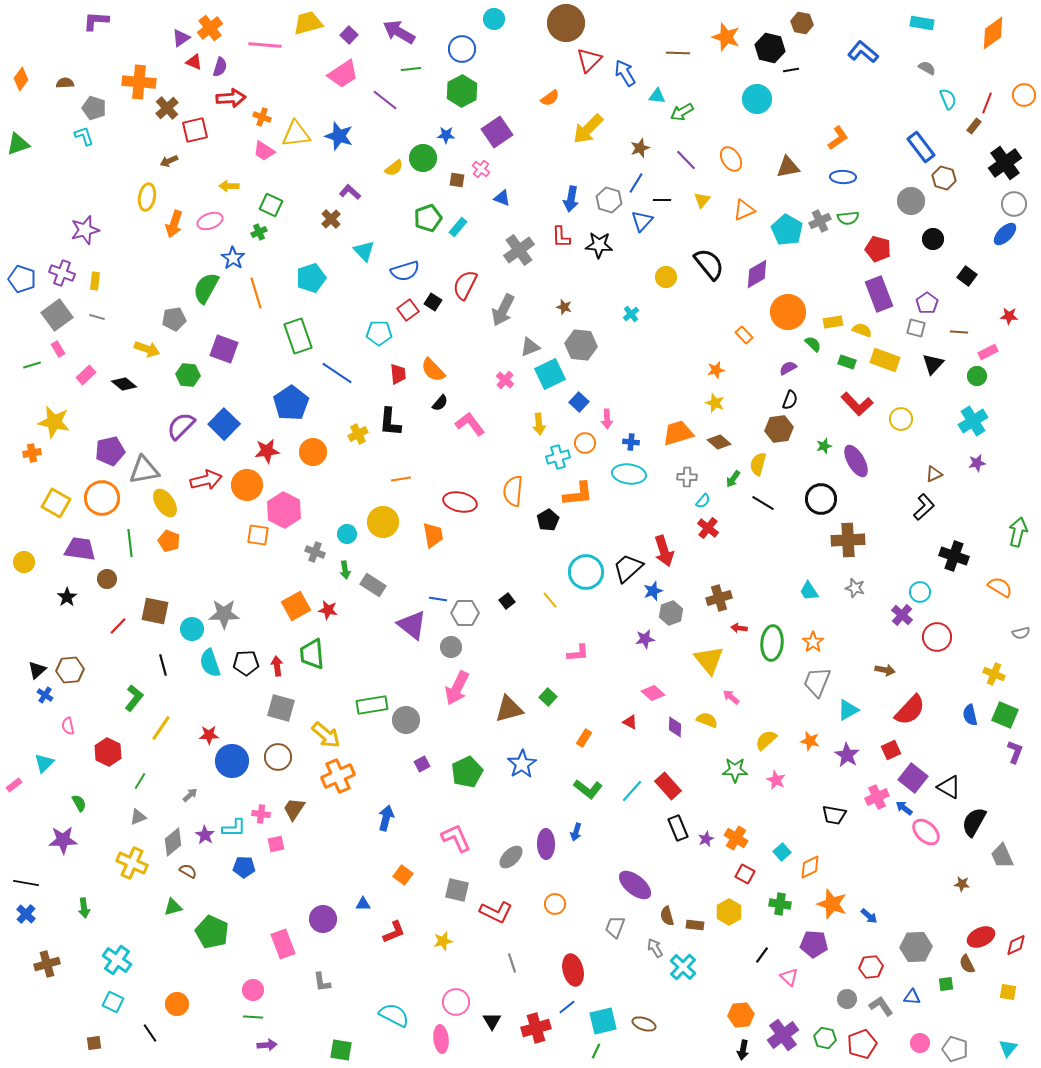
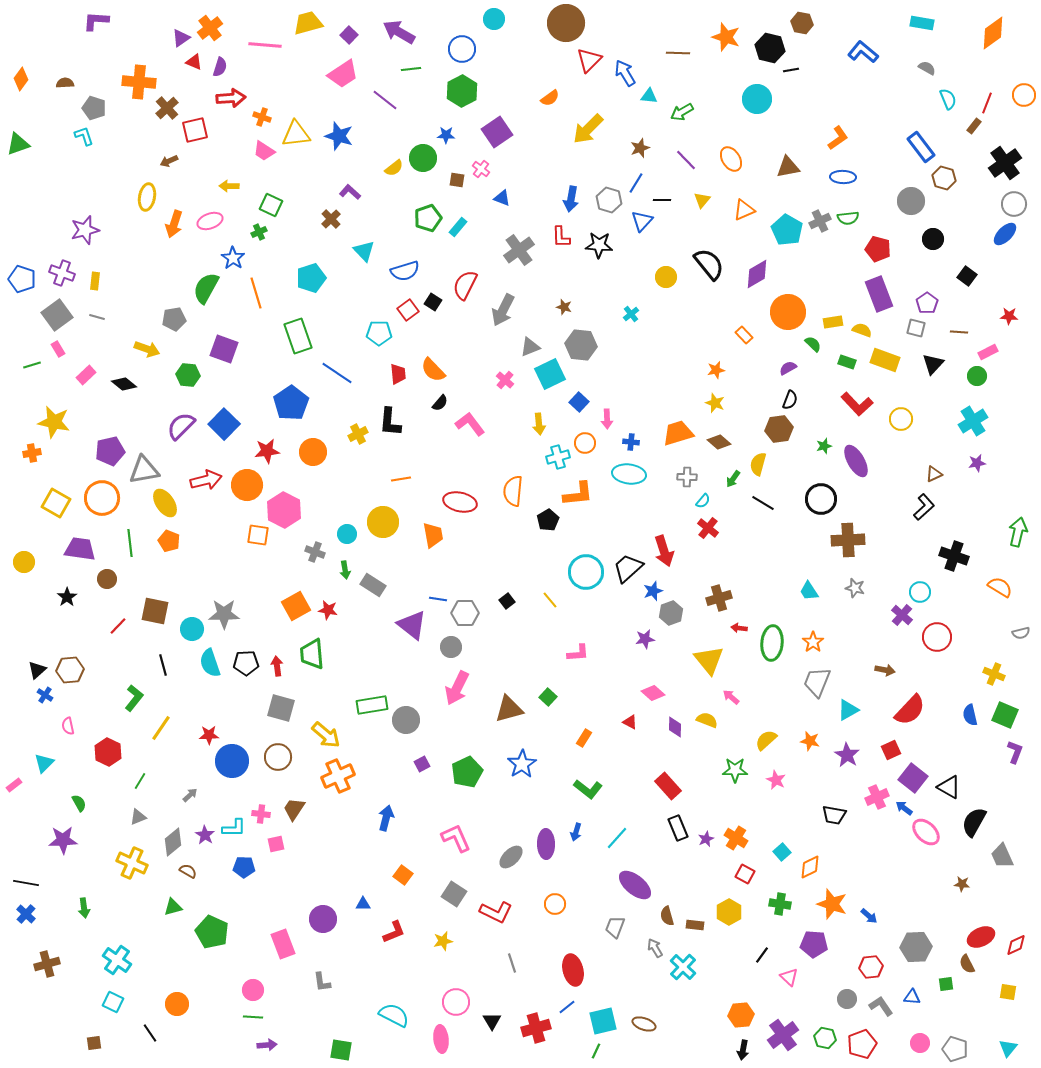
cyan triangle at (657, 96): moved 8 px left
cyan line at (632, 791): moved 15 px left, 47 px down
gray square at (457, 890): moved 3 px left, 4 px down; rotated 20 degrees clockwise
